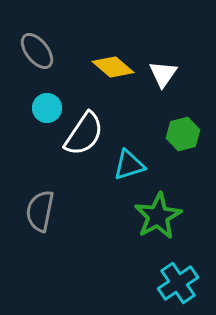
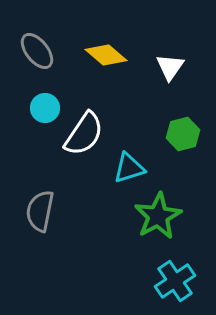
yellow diamond: moved 7 px left, 12 px up
white triangle: moved 7 px right, 7 px up
cyan circle: moved 2 px left
cyan triangle: moved 3 px down
cyan cross: moved 3 px left, 2 px up
